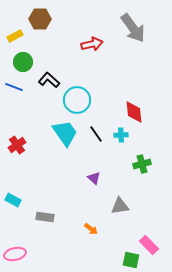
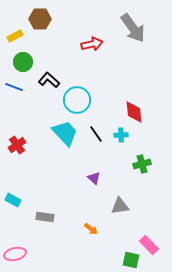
cyan trapezoid: rotated 8 degrees counterclockwise
